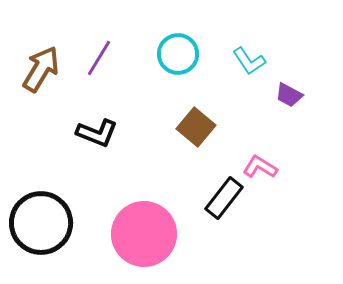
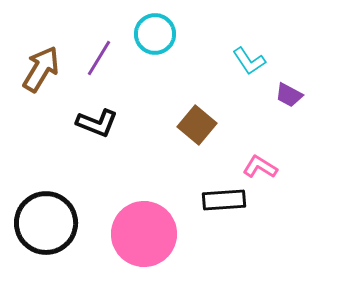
cyan circle: moved 23 px left, 20 px up
brown square: moved 1 px right, 2 px up
black L-shape: moved 10 px up
black rectangle: moved 2 px down; rotated 48 degrees clockwise
black circle: moved 5 px right
